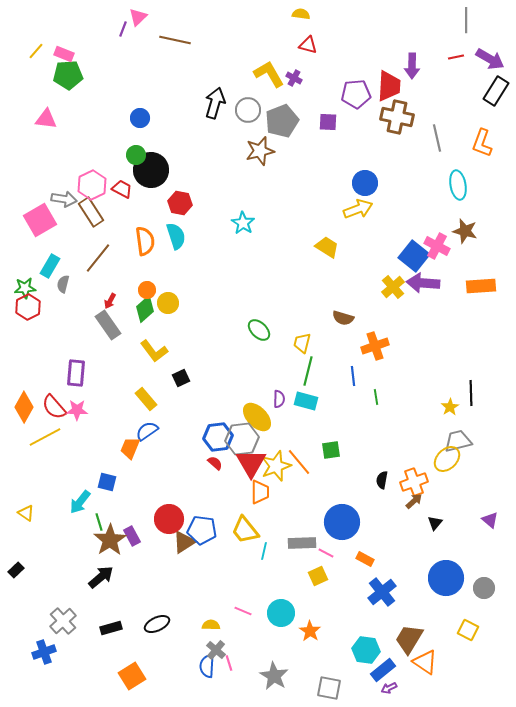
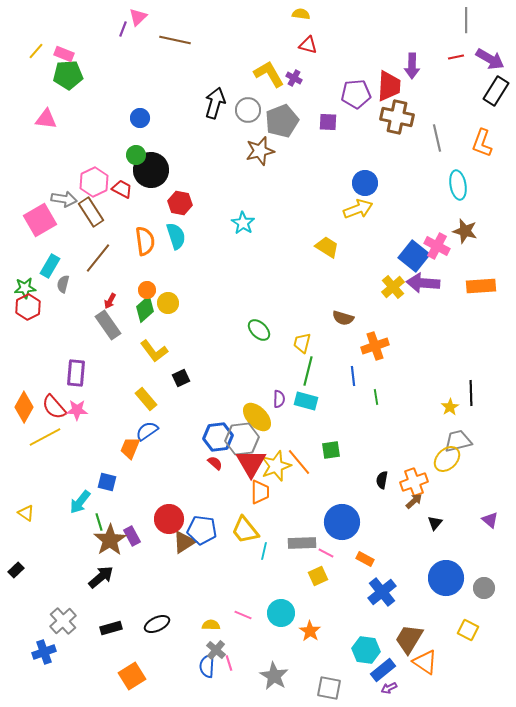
pink hexagon at (92, 185): moved 2 px right, 3 px up
pink line at (243, 611): moved 4 px down
